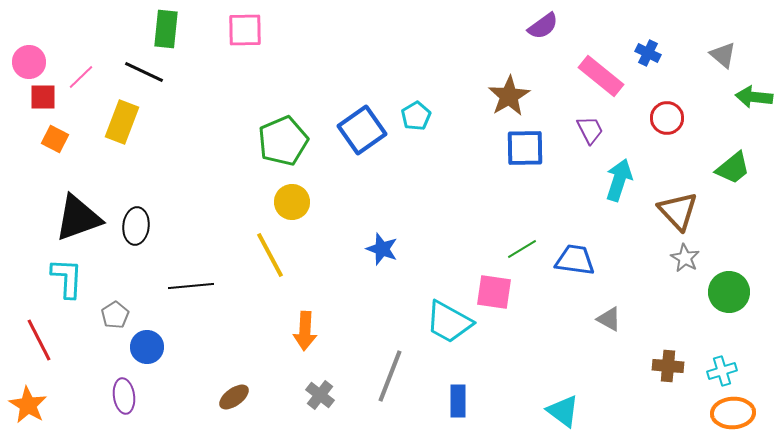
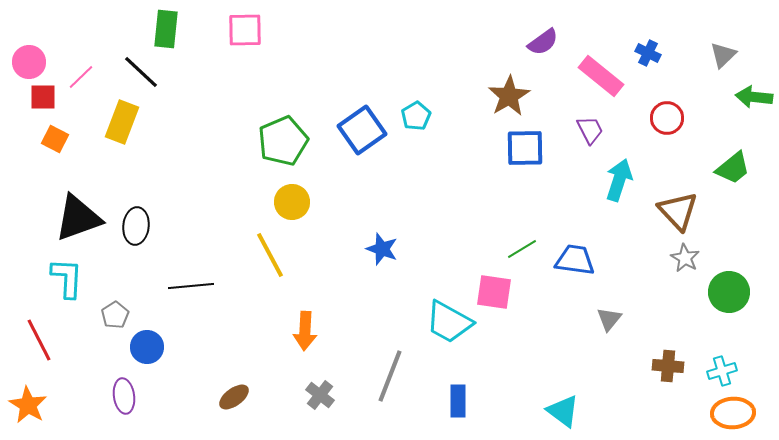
purple semicircle at (543, 26): moved 16 px down
gray triangle at (723, 55): rotated 36 degrees clockwise
black line at (144, 72): moved 3 px left; rotated 18 degrees clockwise
gray triangle at (609, 319): rotated 40 degrees clockwise
